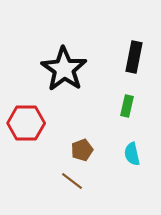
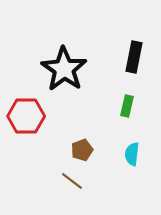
red hexagon: moved 7 px up
cyan semicircle: rotated 20 degrees clockwise
